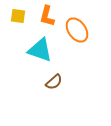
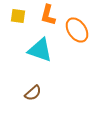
orange L-shape: moved 1 px right, 1 px up
brown semicircle: moved 21 px left, 11 px down
